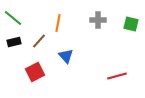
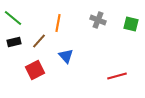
gray cross: rotated 21 degrees clockwise
red square: moved 2 px up
